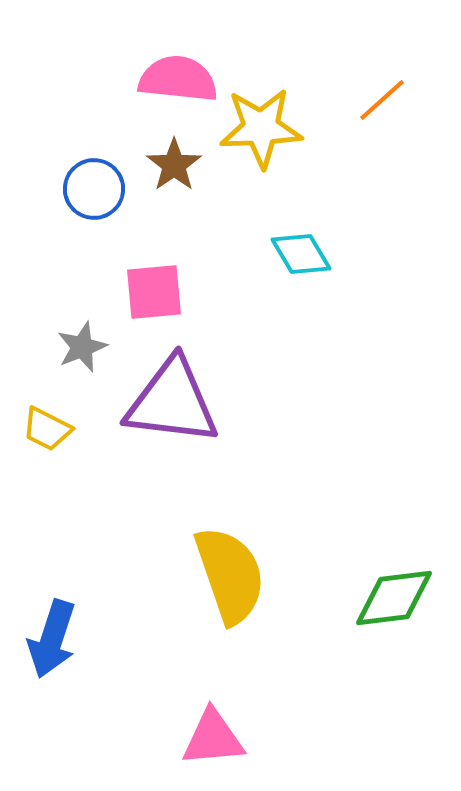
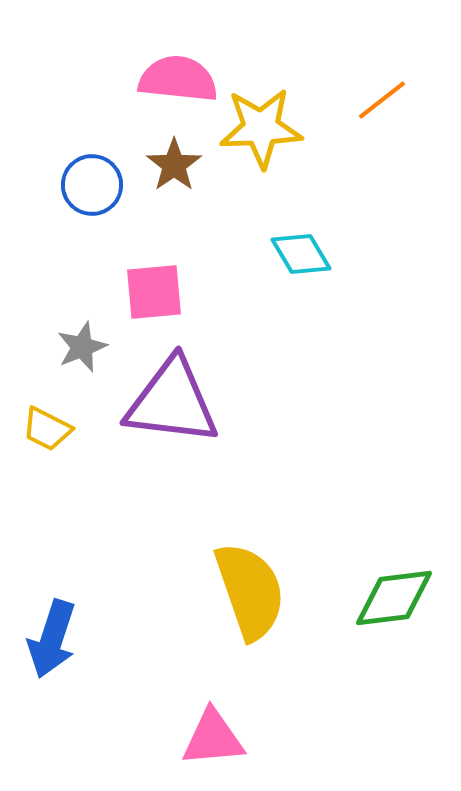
orange line: rotated 4 degrees clockwise
blue circle: moved 2 px left, 4 px up
yellow semicircle: moved 20 px right, 16 px down
